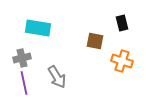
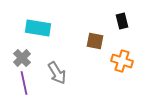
black rectangle: moved 2 px up
gray cross: rotated 30 degrees counterclockwise
gray arrow: moved 4 px up
